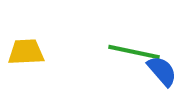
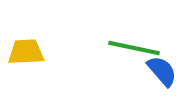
green line: moved 4 px up
